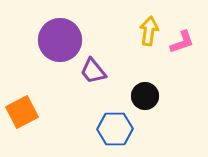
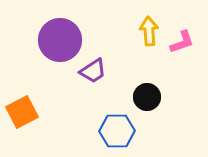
yellow arrow: rotated 12 degrees counterclockwise
purple trapezoid: rotated 84 degrees counterclockwise
black circle: moved 2 px right, 1 px down
blue hexagon: moved 2 px right, 2 px down
